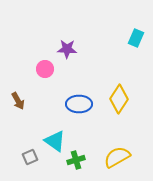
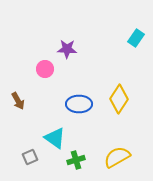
cyan rectangle: rotated 12 degrees clockwise
cyan triangle: moved 3 px up
